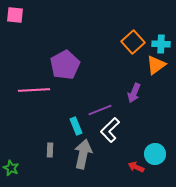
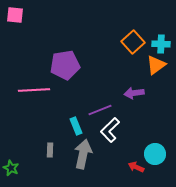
purple pentagon: rotated 20 degrees clockwise
purple arrow: rotated 60 degrees clockwise
